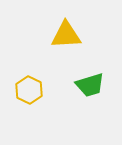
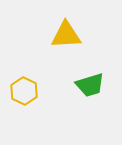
yellow hexagon: moved 5 px left, 1 px down
